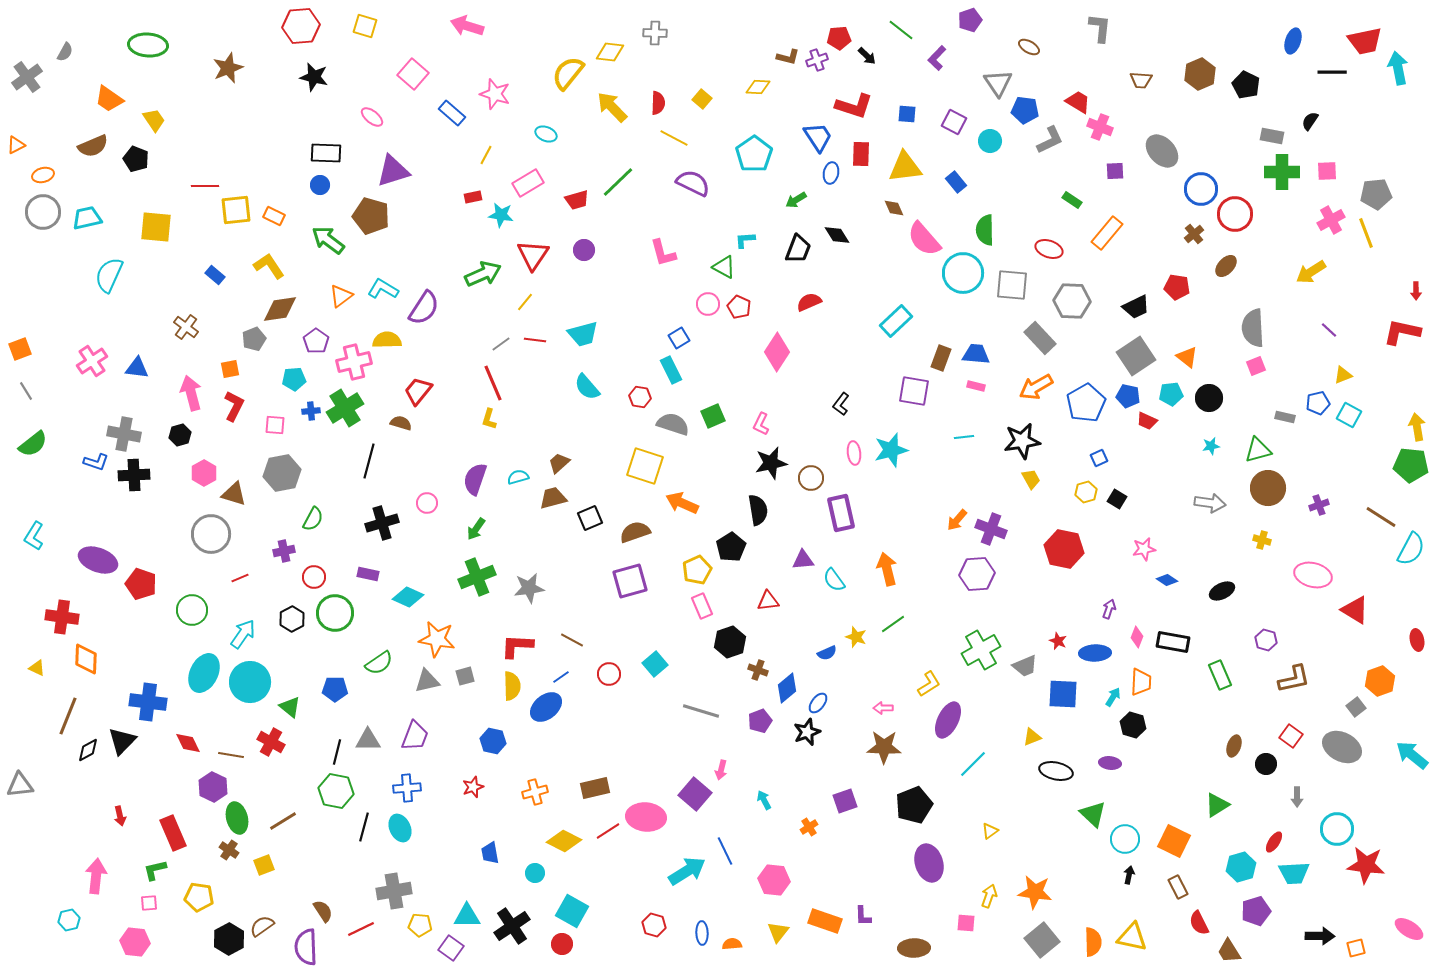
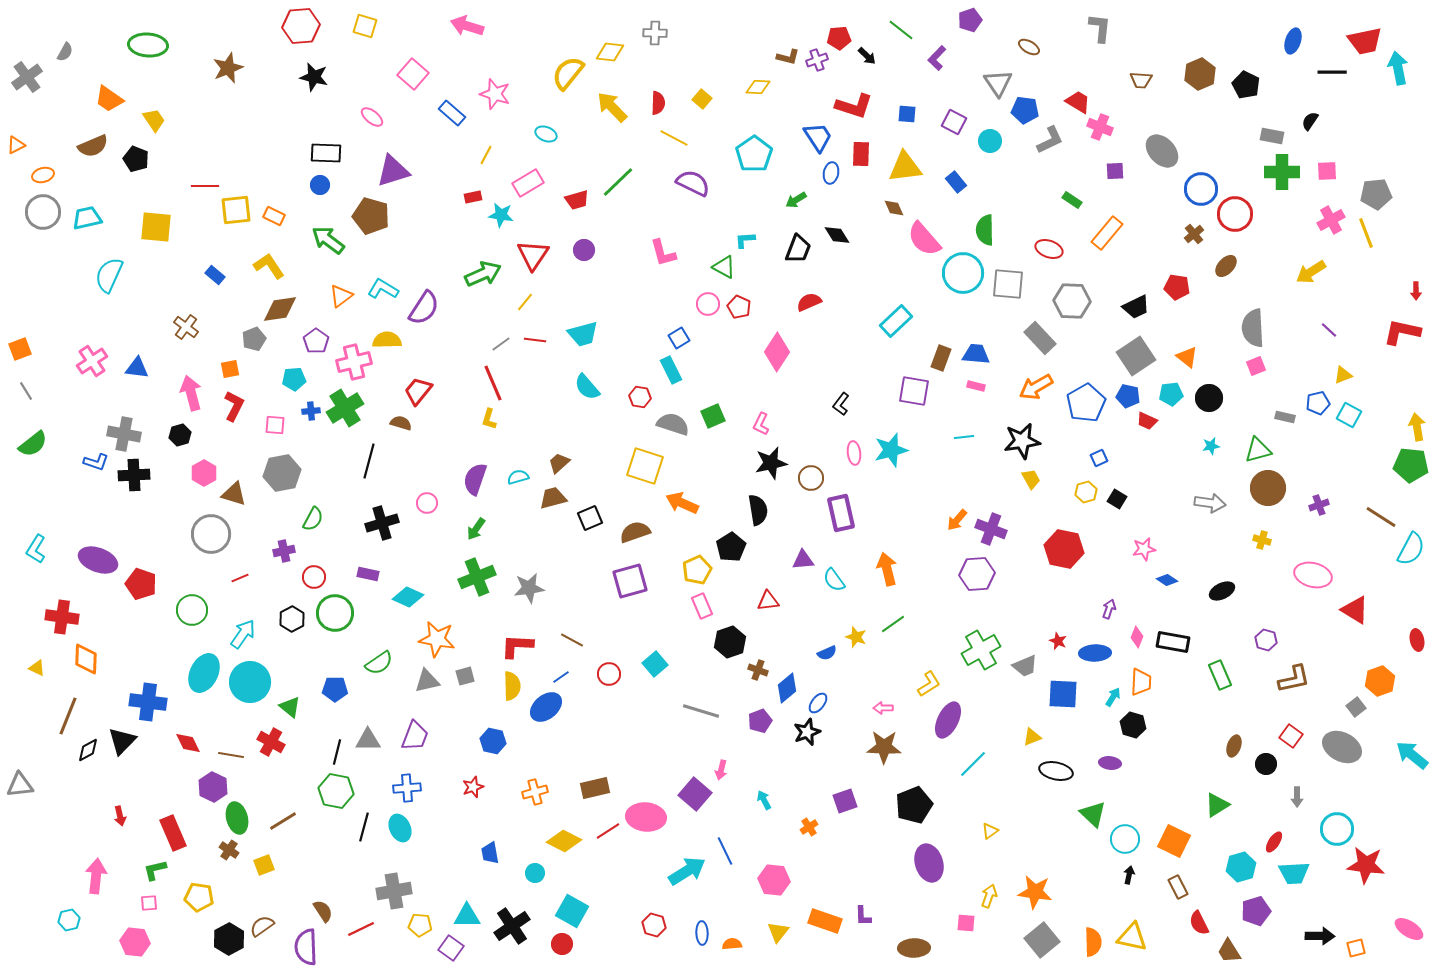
gray square at (1012, 285): moved 4 px left, 1 px up
cyan L-shape at (34, 536): moved 2 px right, 13 px down
